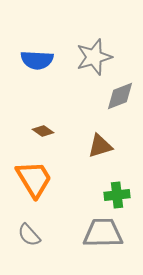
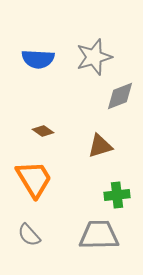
blue semicircle: moved 1 px right, 1 px up
gray trapezoid: moved 4 px left, 2 px down
